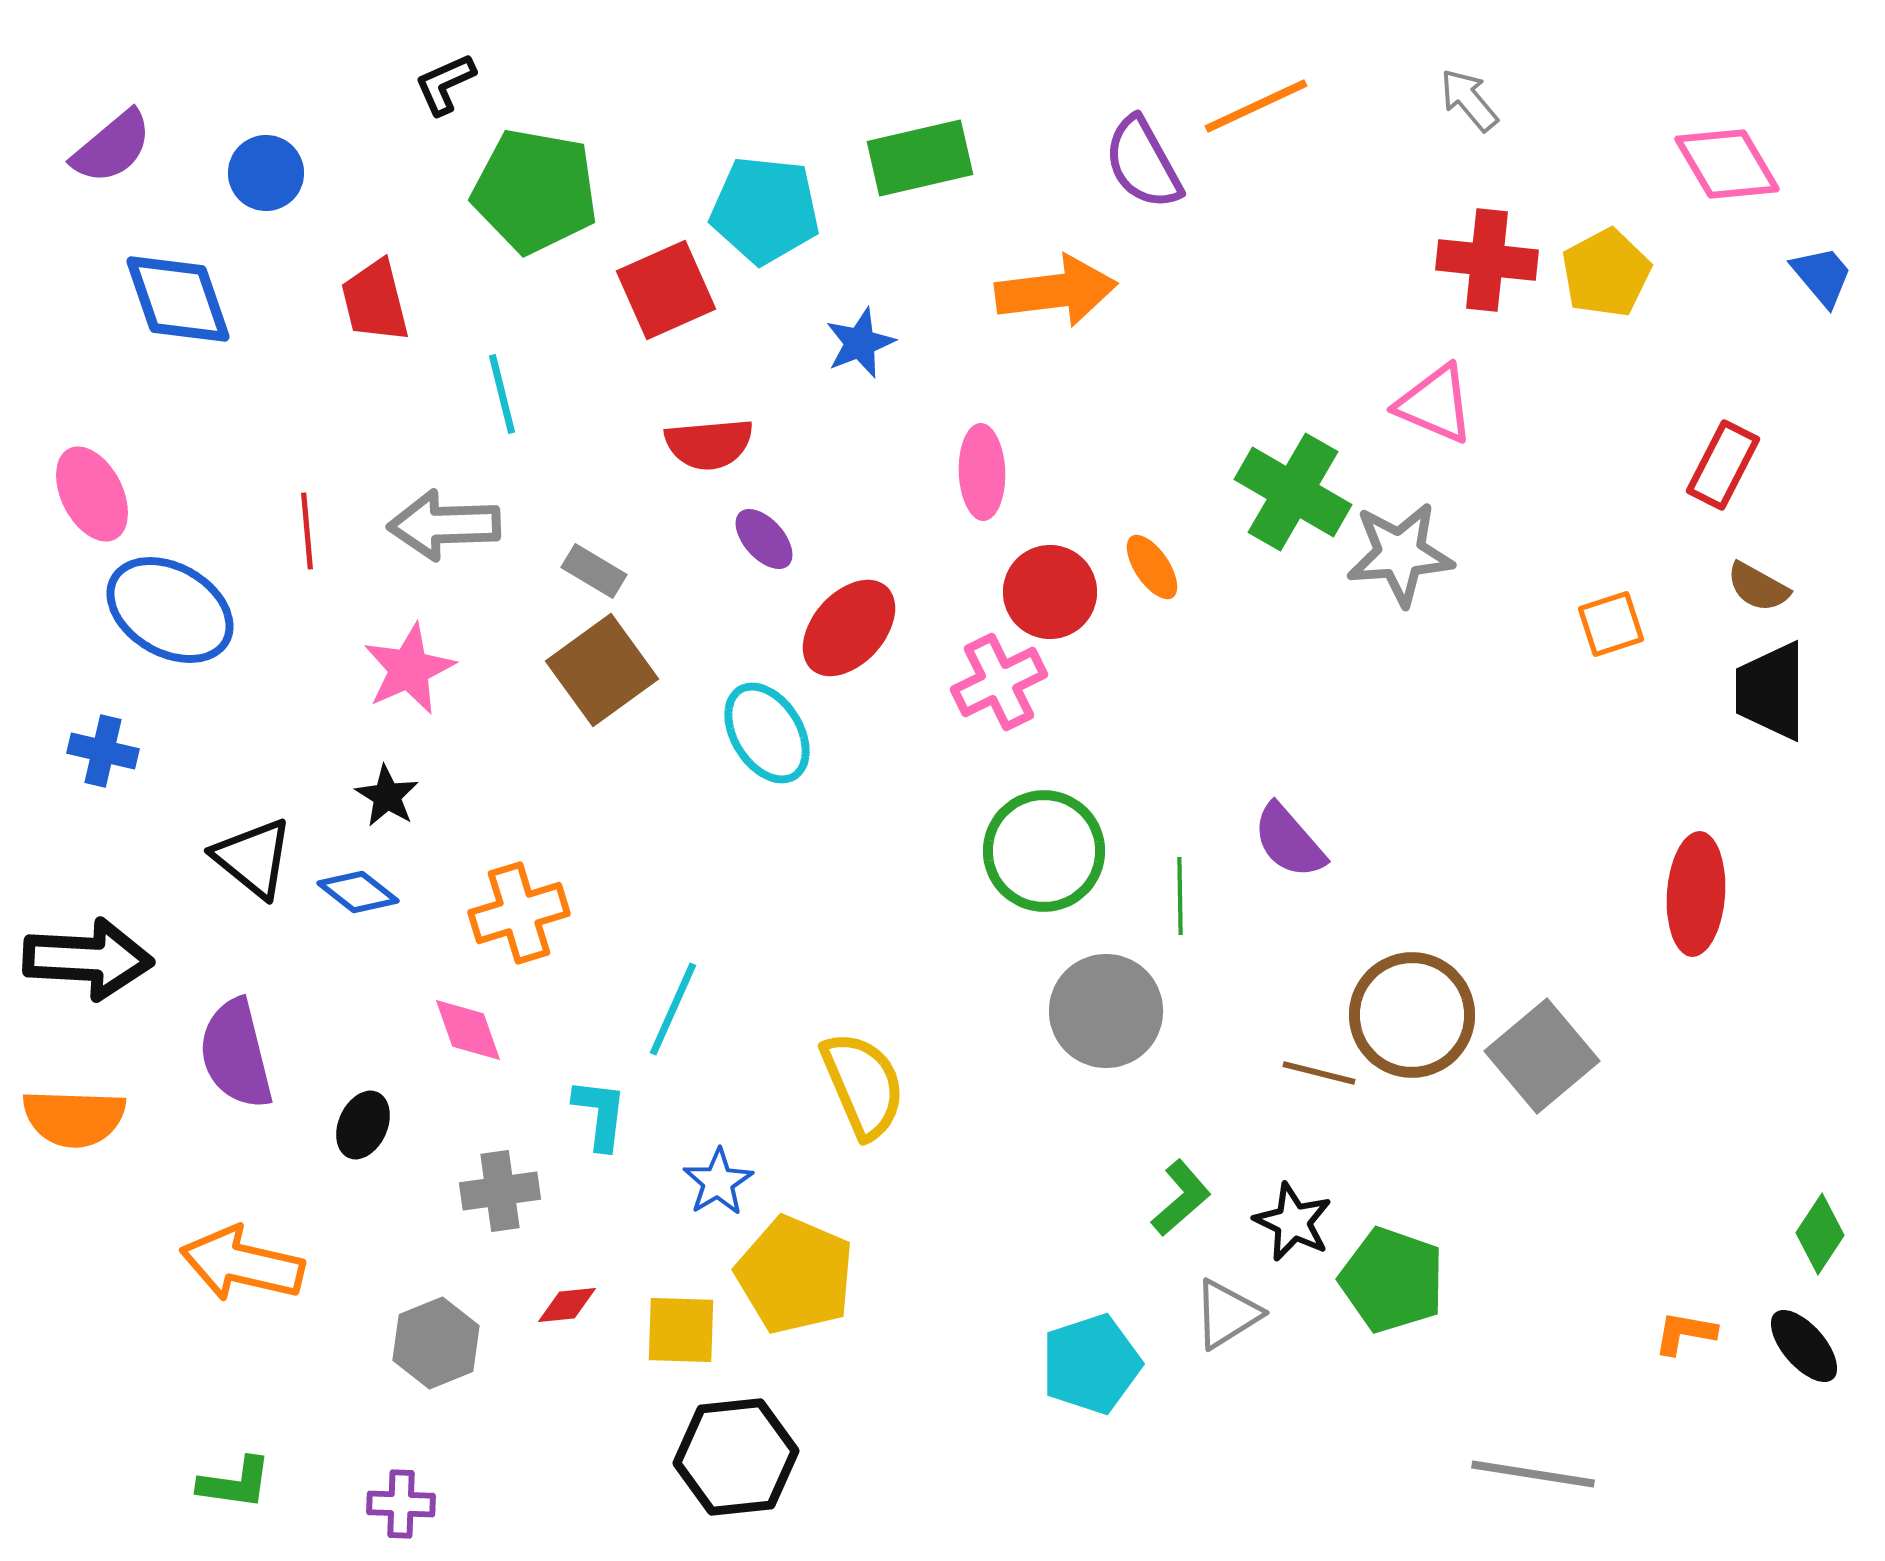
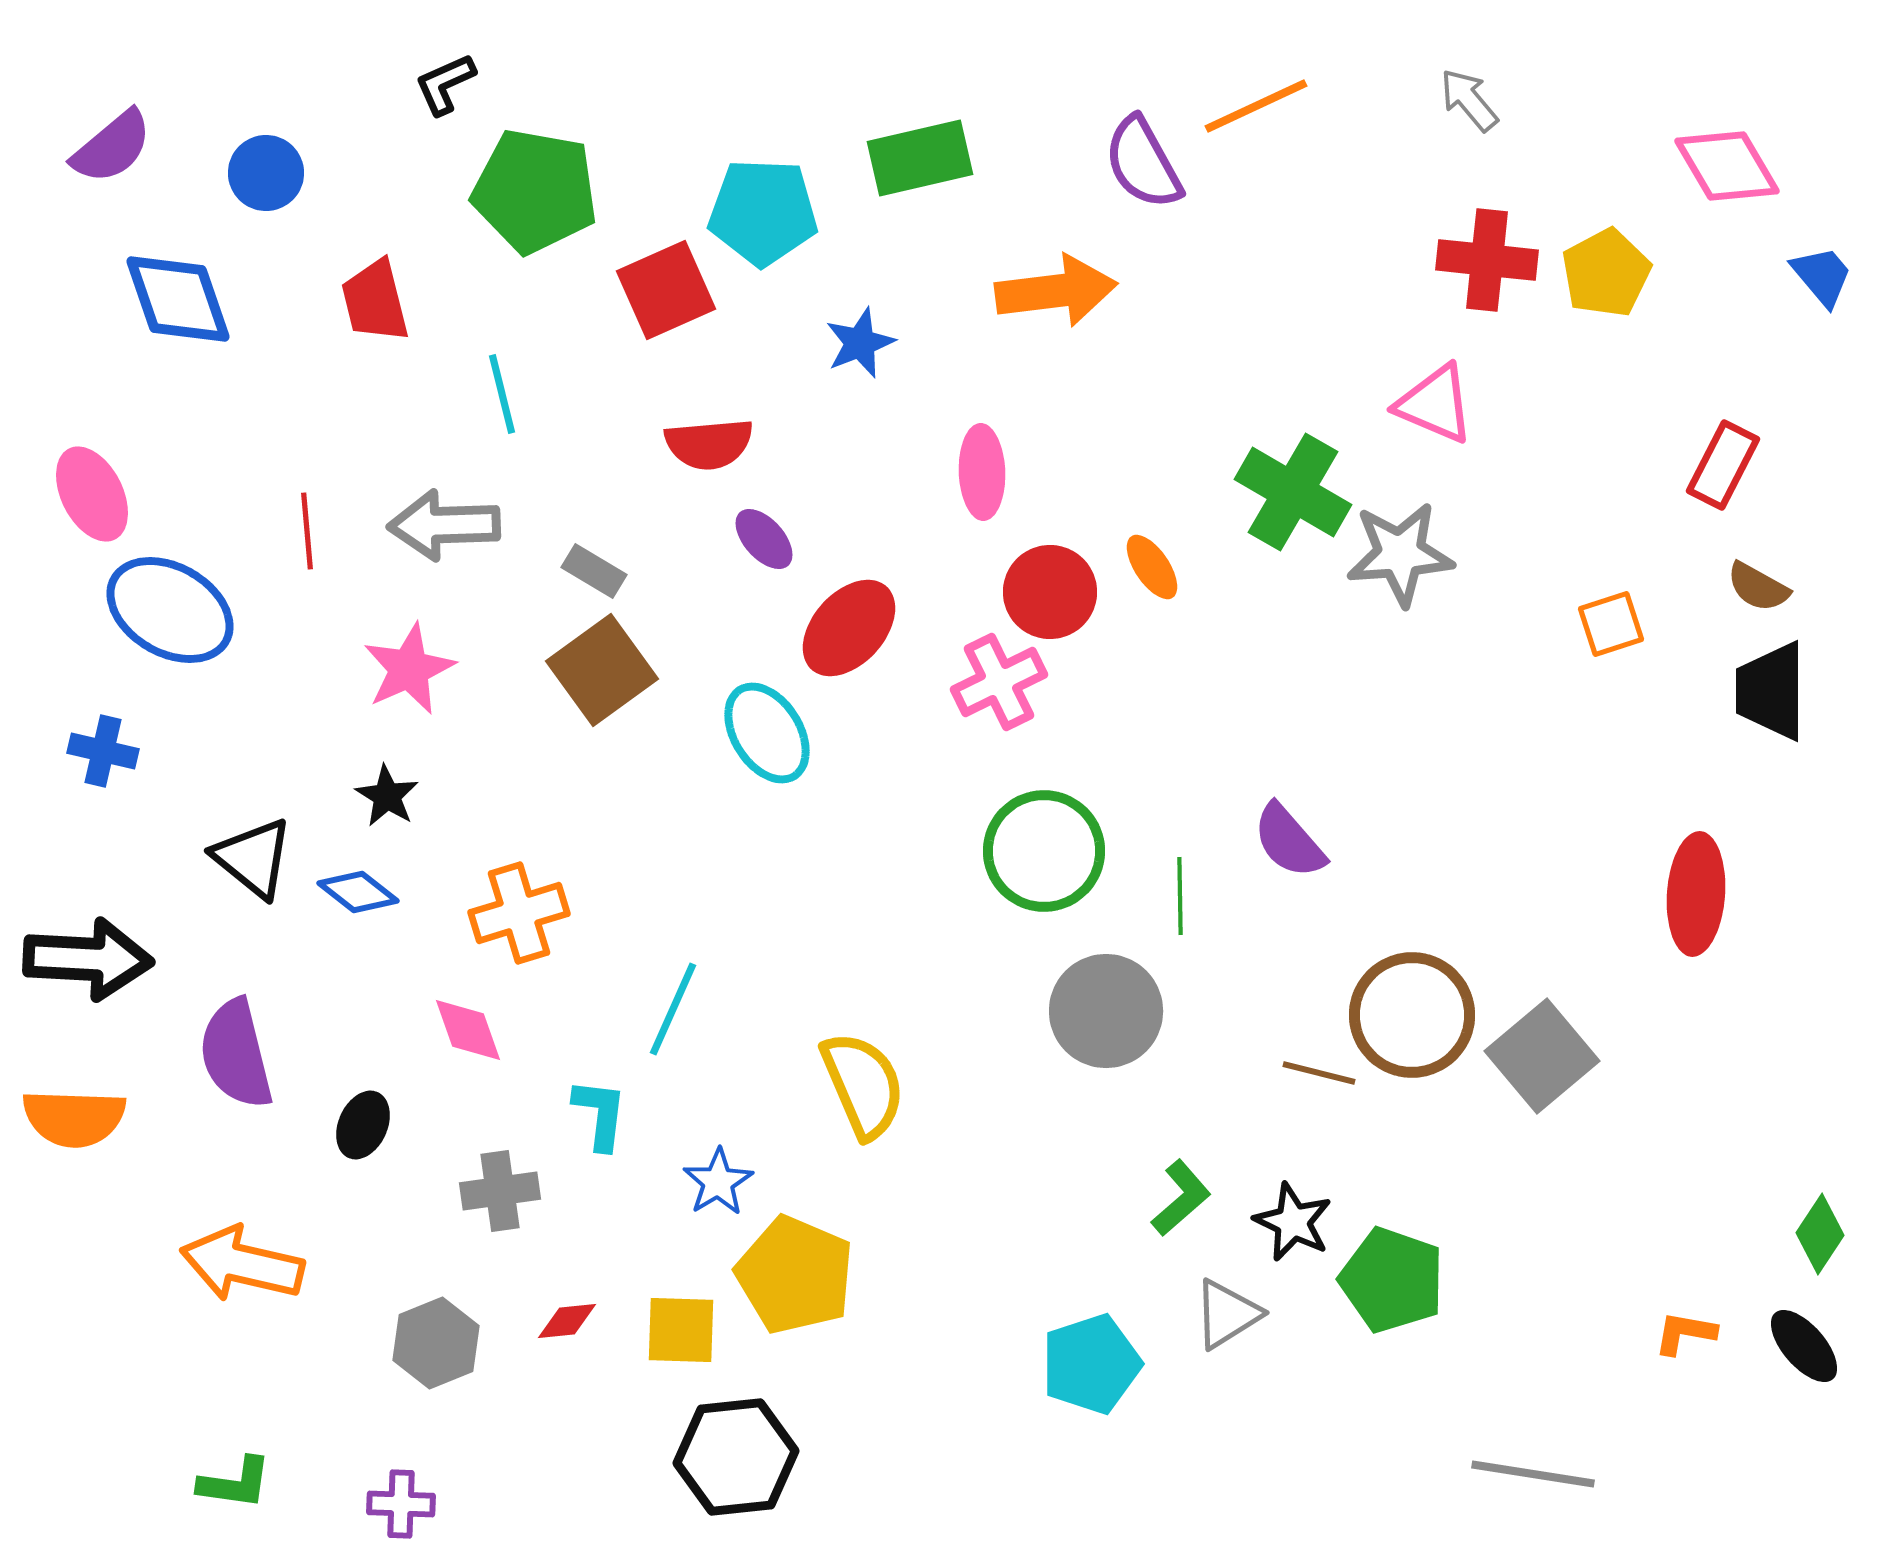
pink diamond at (1727, 164): moved 2 px down
cyan pentagon at (765, 210): moved 2 px left, 2 px down; rotated 4 degrees counterclockwise
red diamond at (567, 1305): moved 16 px down
